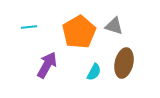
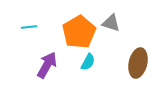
gray triangle: moved 3 px left, 3 px up
brown ellipse: moved 14 px right
cyan semicircle: moved 6 px left, 10 px up
